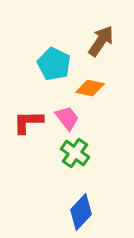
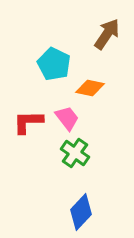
brown arrow: moved 6 px right, 7 px up
